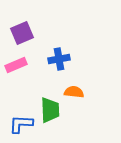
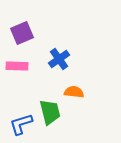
blue cross: rotated 25 degrees counterclockwise
pink rectangle: moved 1 px right, 1 px down; rotated 25 degrees clockwise
green trapezoid: moved 2 px down; rotated 12 degrees counterclockwise
blue L-shape: rotated 20 degrees counterclockwise
